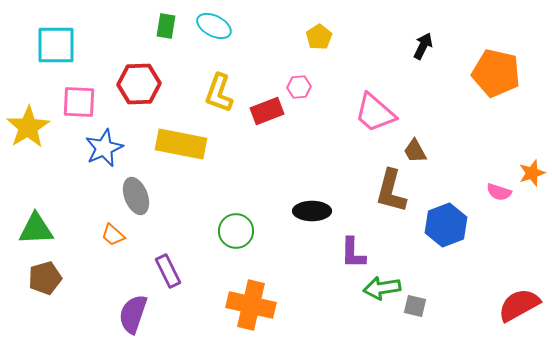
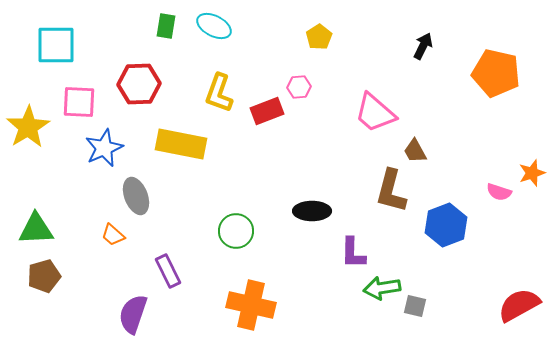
brown pentagon: moved 1 px left, 2 px up
